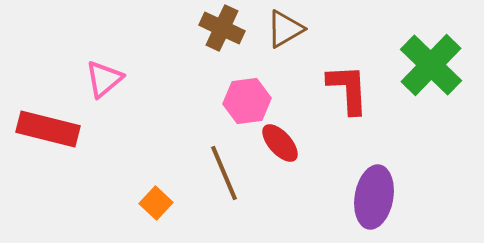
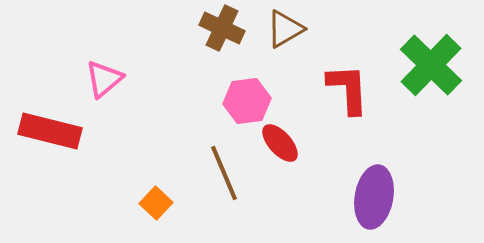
red rectangle: moved 2 px right, 2 px down
